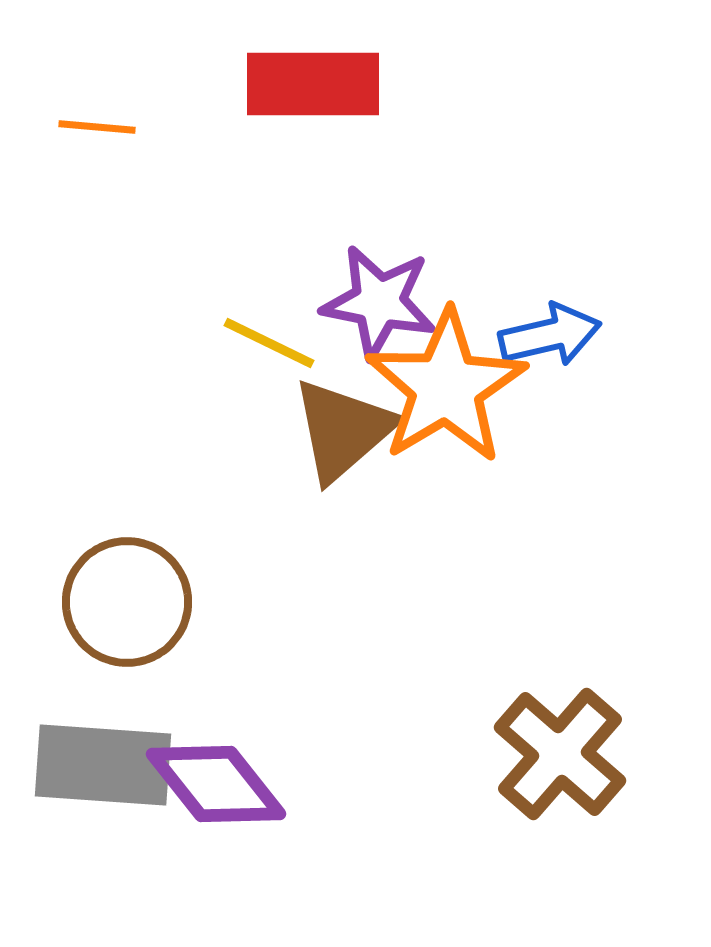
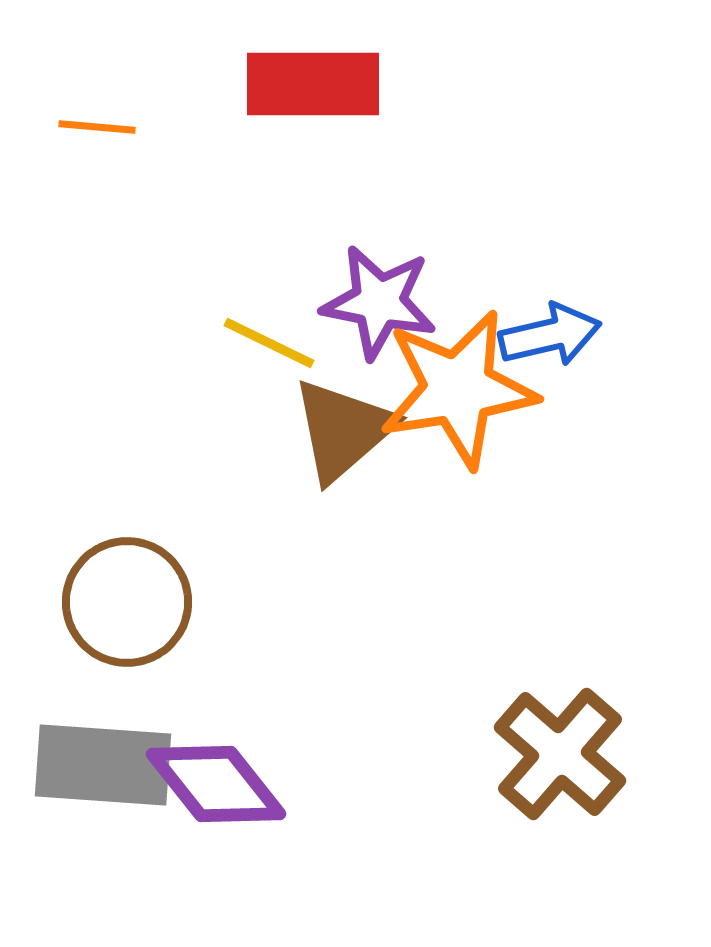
orange star: moved 12 px right, 2 px down; rotated 22 degrees clockwise
